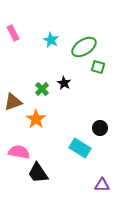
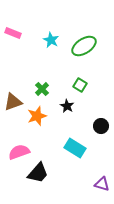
pink rectangle: rotated 42 degrees counterclockwise
green ellipse: moved 1 px up
green square: moved 18 px left, 18 px down; rotated 16 degrees clockwise
black star: moved 3 px right, 23 px down
orange star: moved 1 px right, 3 px up; rotated 18 degrees clockwise
black circle: moved 1 px right, 2 px up
cyan rectangle: moved 5 px left
pink semicircle: rotated 30 degrees counterclockwise
black trapezoid: rotated 105 degrees counterclockwise
purple triangle: moved 1 px up; rotated 14 degrees clockwise
